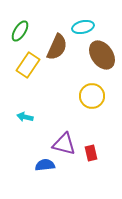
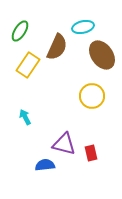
cyan arrow: rotated 49 degrees clockwise
